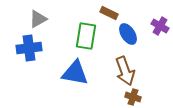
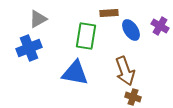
brown rectangle: rotated 30 degrees counterclockwise
blue ellipse: moved 3 px right, 4 px up
blue cross: rotated 15 degrees counterclockwise
